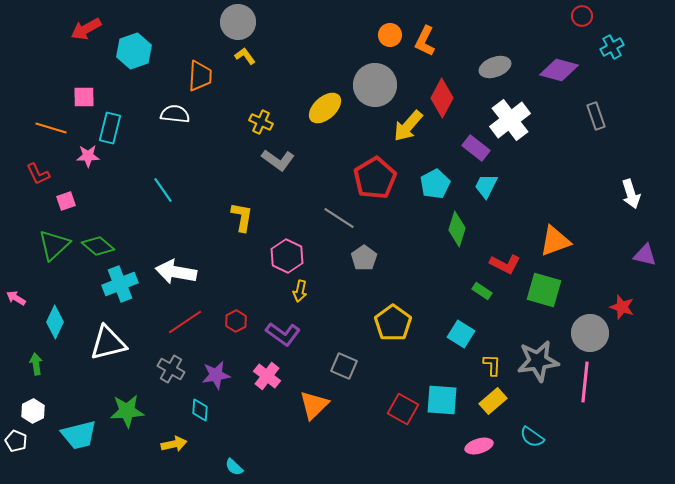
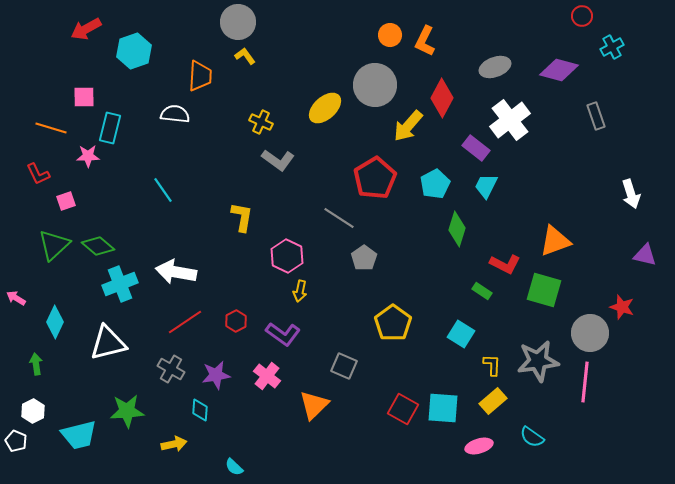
cyan square at (442, 400): moved 1 px right, 8 px down
